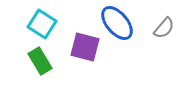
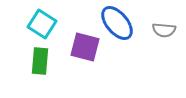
gray semicircle: moved 2 px down; rotated 55 degrees clockwise
green rectangle: rotated 36 degrees clockwise
